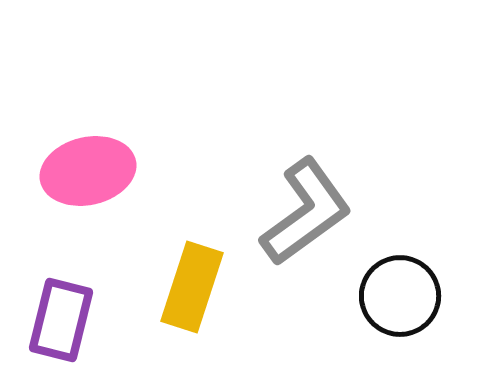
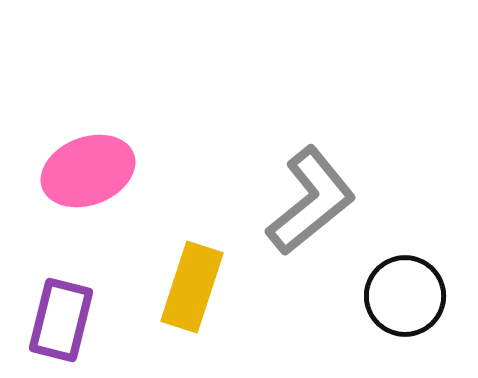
pink ellipse: rotated 8 degrees counterclockwise
gray L-shape: moved 5 px right, 11 px up; rotated 3 degrees counterclockwise
black circle: moved 5 px right
